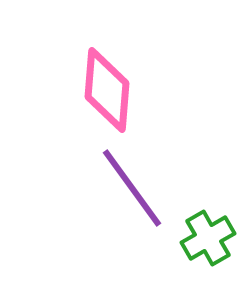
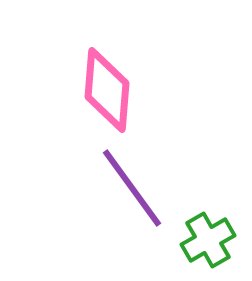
green cross: moved 2 px down
